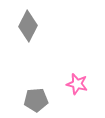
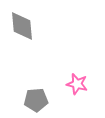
gray diamond: moved 6 px left; rotated 32 degrees counterclockwise
